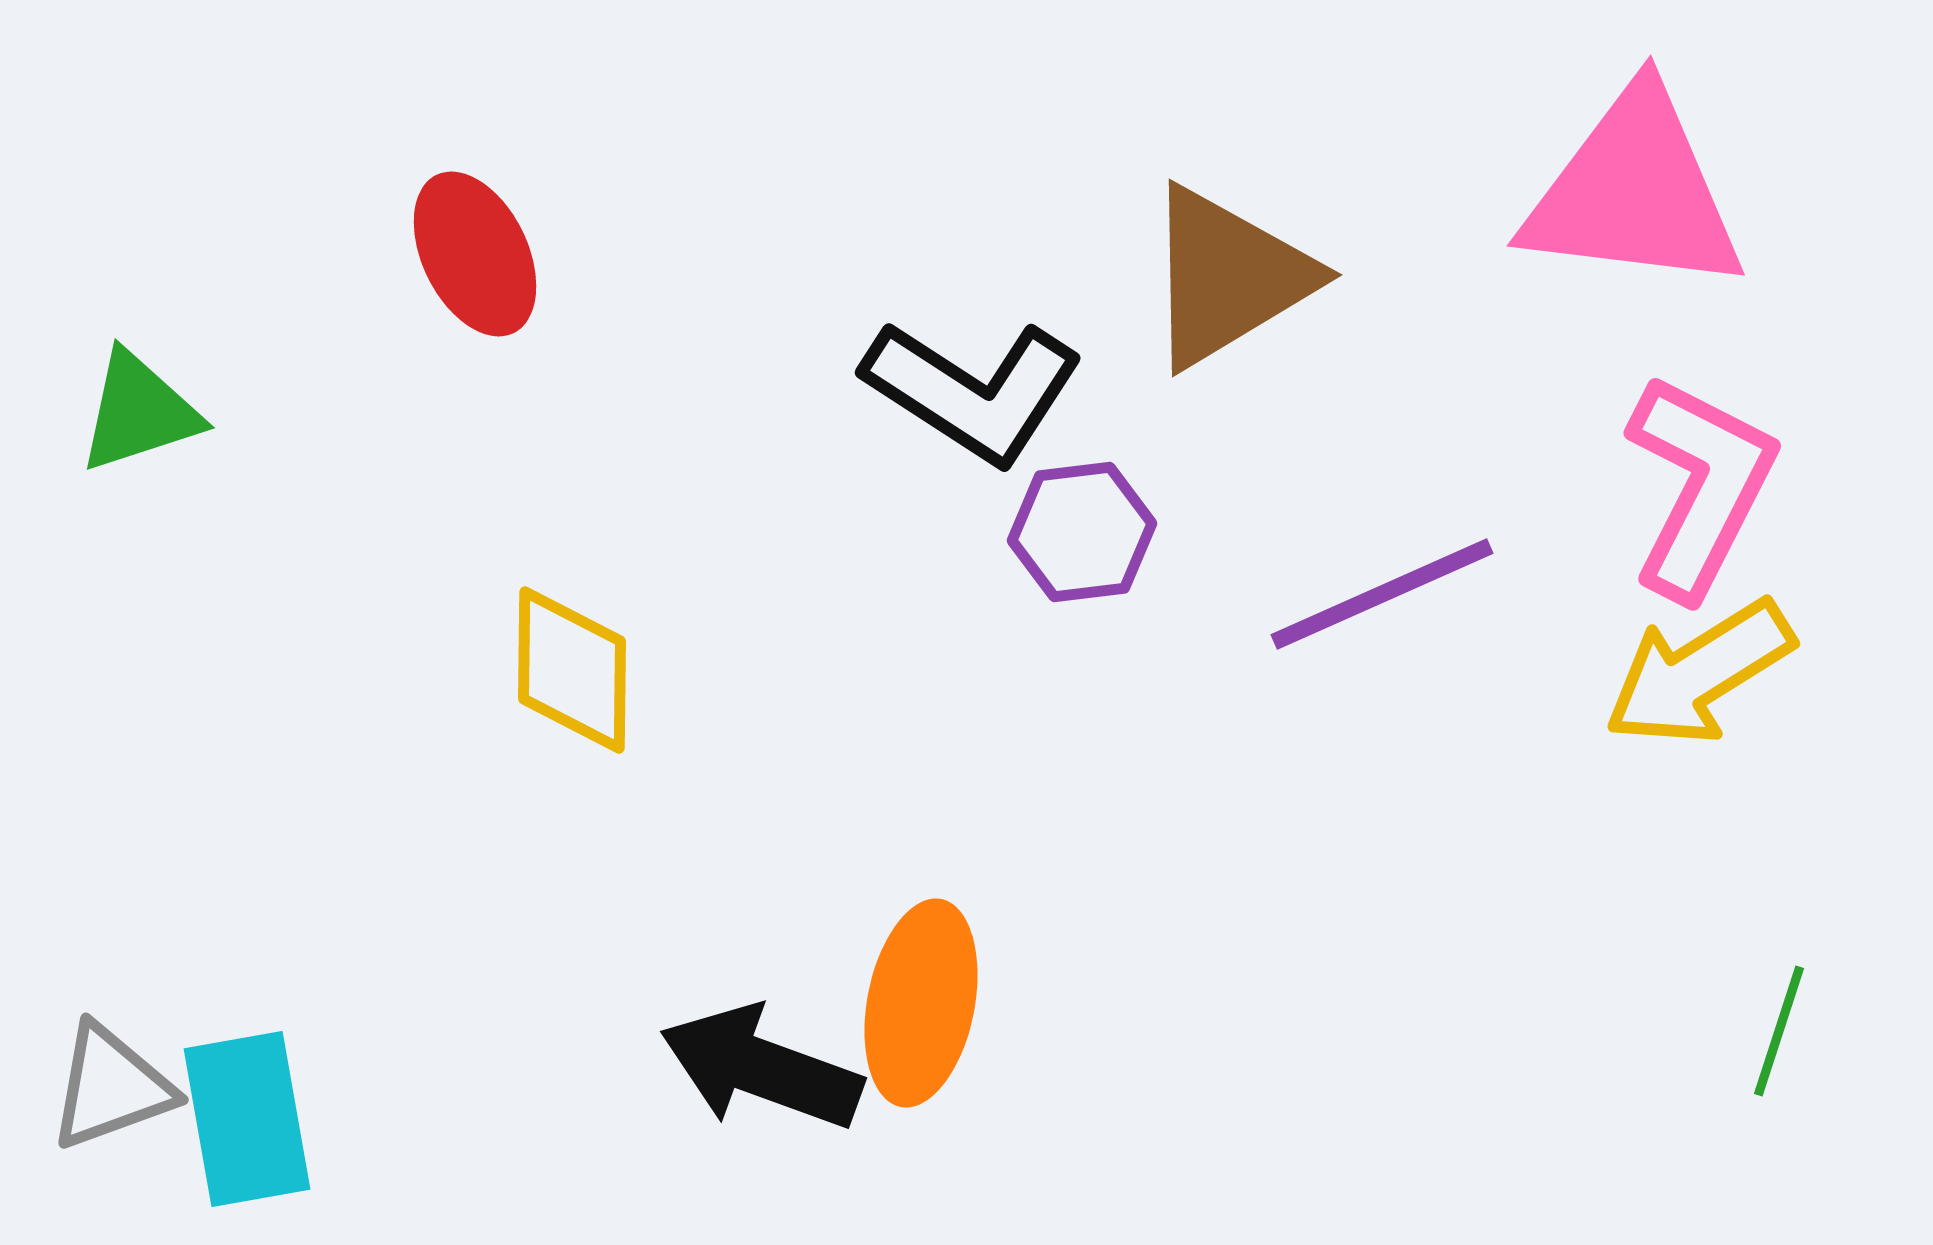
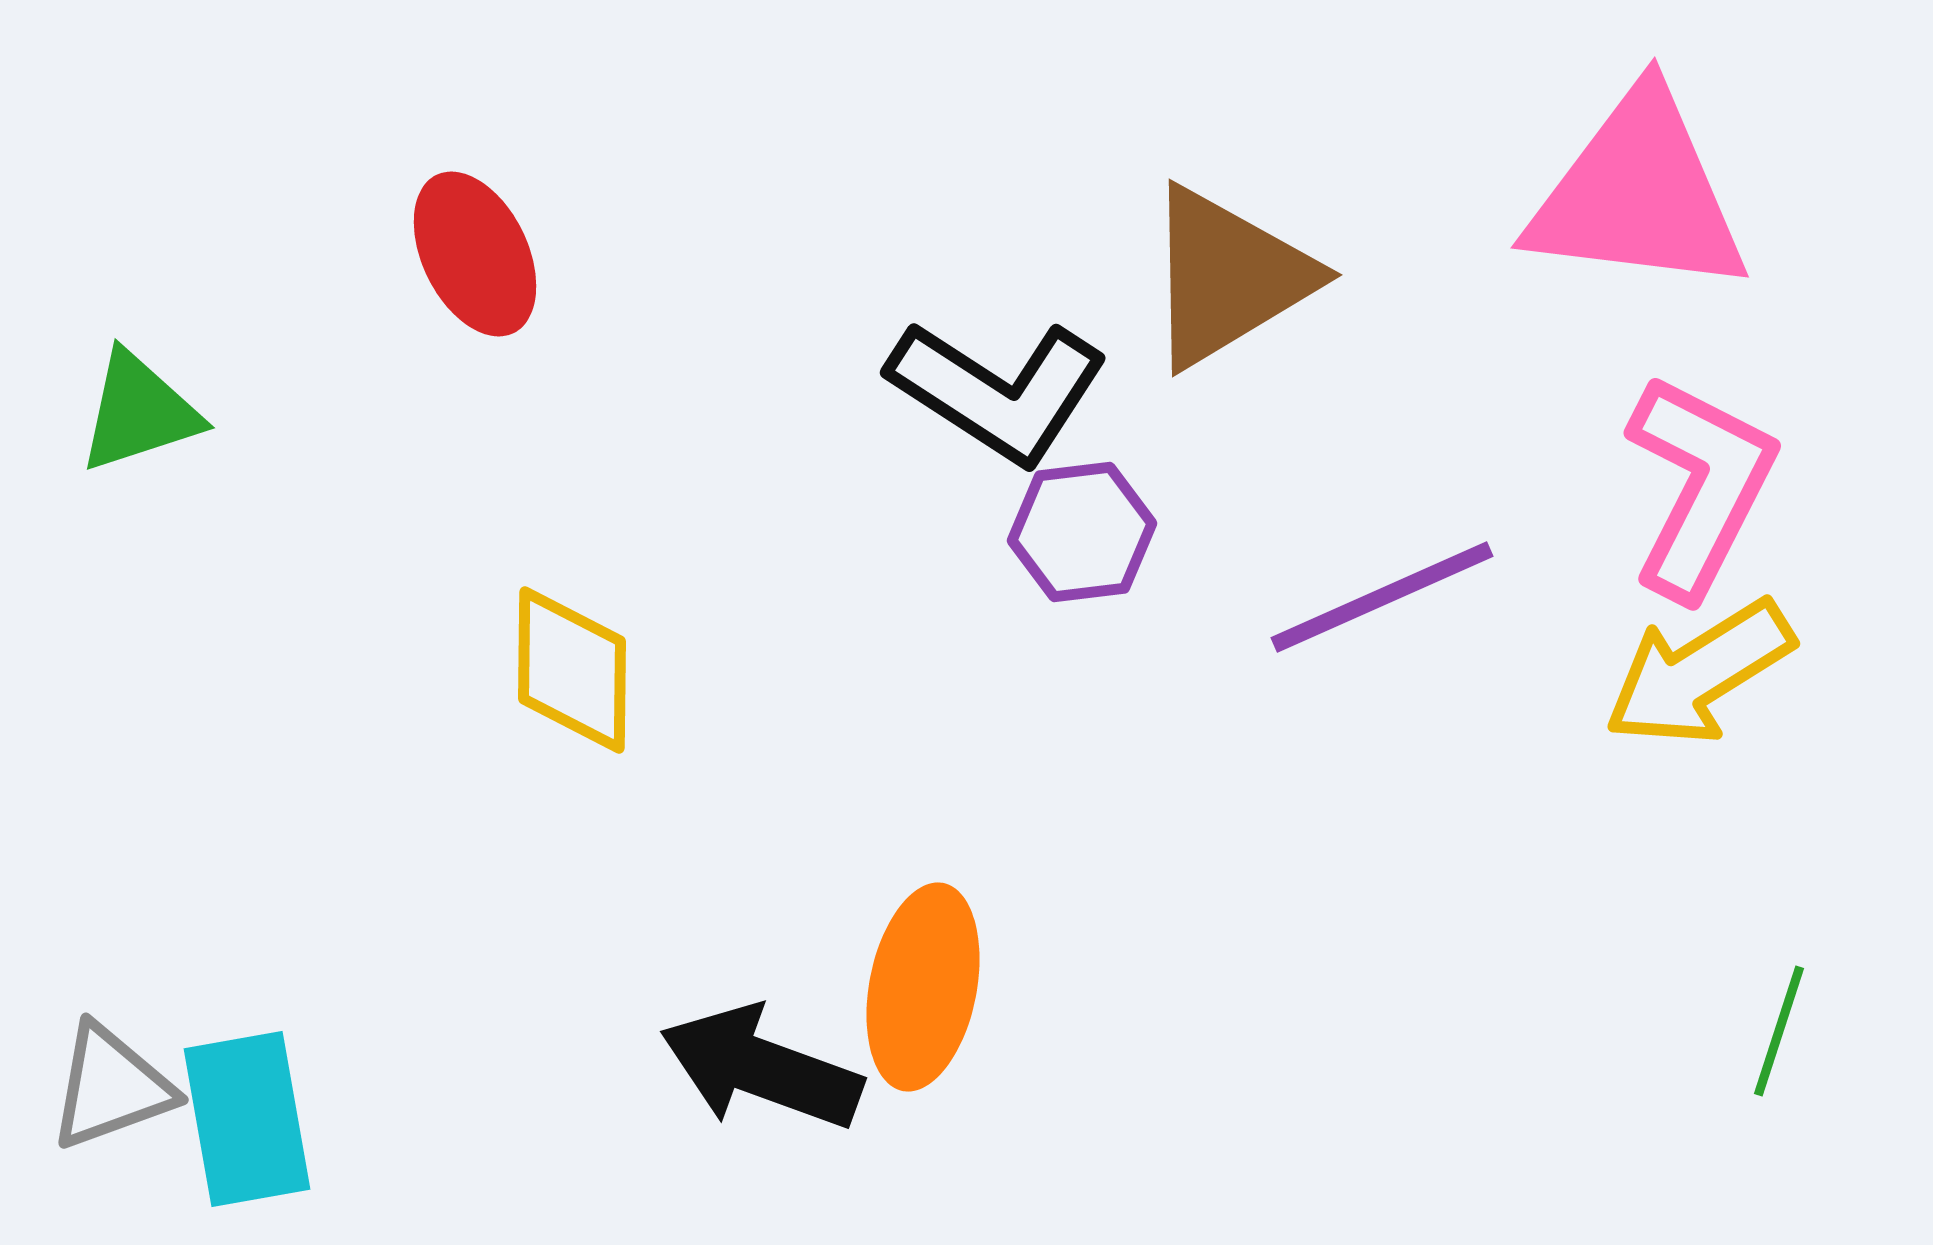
pink triangle: moved 4 px right, 2 px down
black L-shape: moved 25 px right
purple line: moved 3 px down
orange ellipse: moved 2 px right, 16 px up
